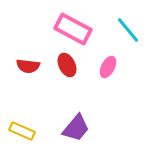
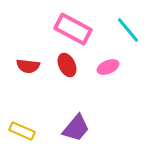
pink ellipse: rotated 40 degrees clockwise
